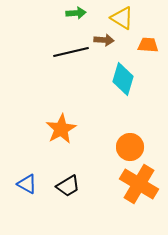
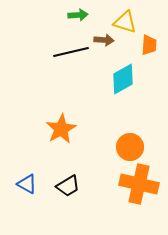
green arrow: moved 2 px right, 2 px down
yellow triangle: moved 3 px right, 4 px down; rotated 15 degrees counterclockwise
orange trapezoid: moved 1 px right; rotated 90 degrees clockwise
cyan diamond: rotated 44 degrees clockwise
orange cross: rotated 18 degrees counterclockwise
